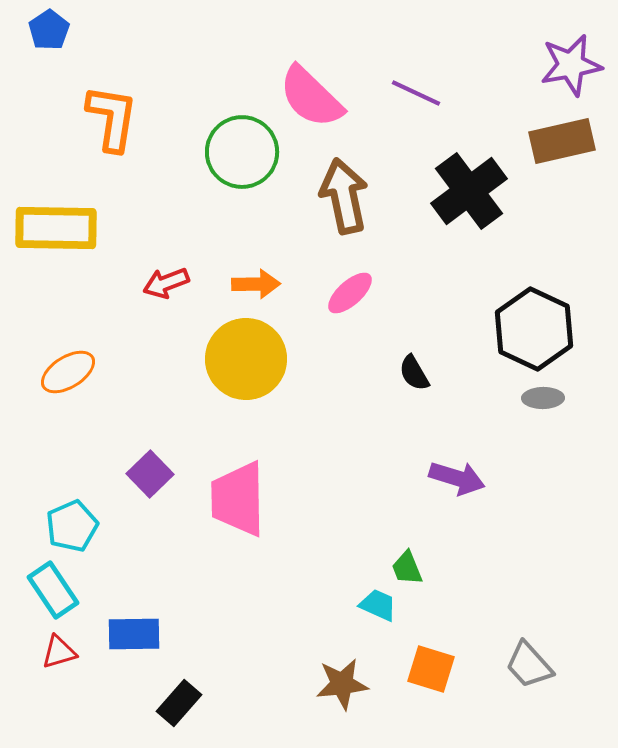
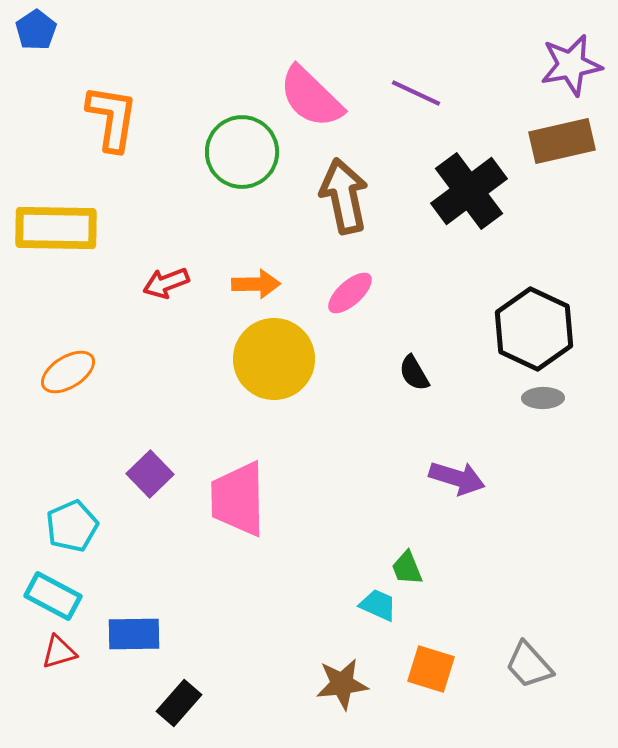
blue pentagon: moved 13 px left
yellow circle: moved 28 px right
cyan rectangle: moved 6 px down; rotated 28 degrees counterclockwise
